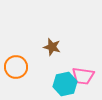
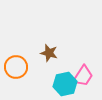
brown star: moved 3 px left, 6 px down
pink trapezoid: rotated 65 degrees counterclockwise
